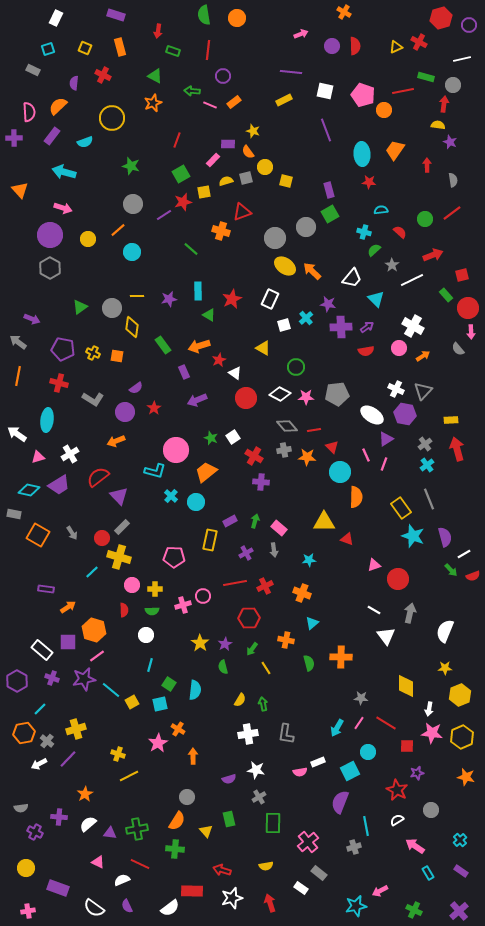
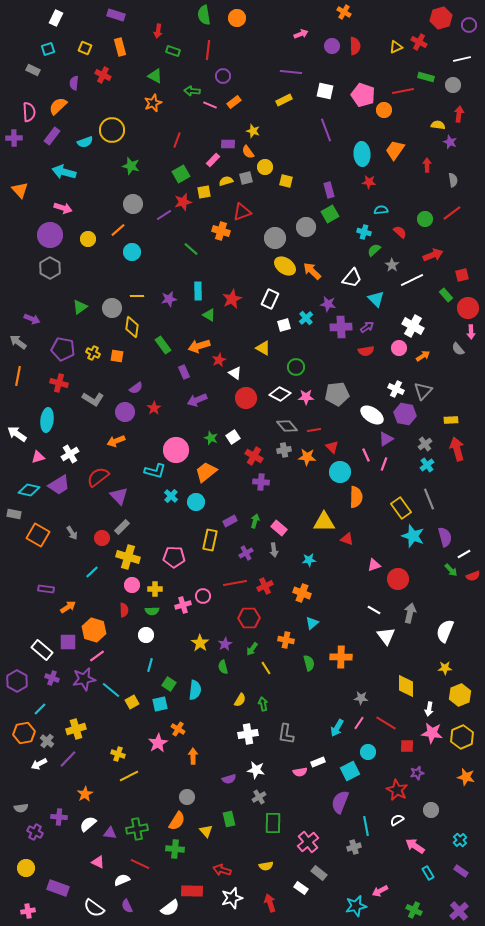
red arrow at (444, 104): moved 15 px right, 10 px down
yellow circle at (112, 118): moved 12 px down
yellow cross at (119, 557): moved 9 px right
